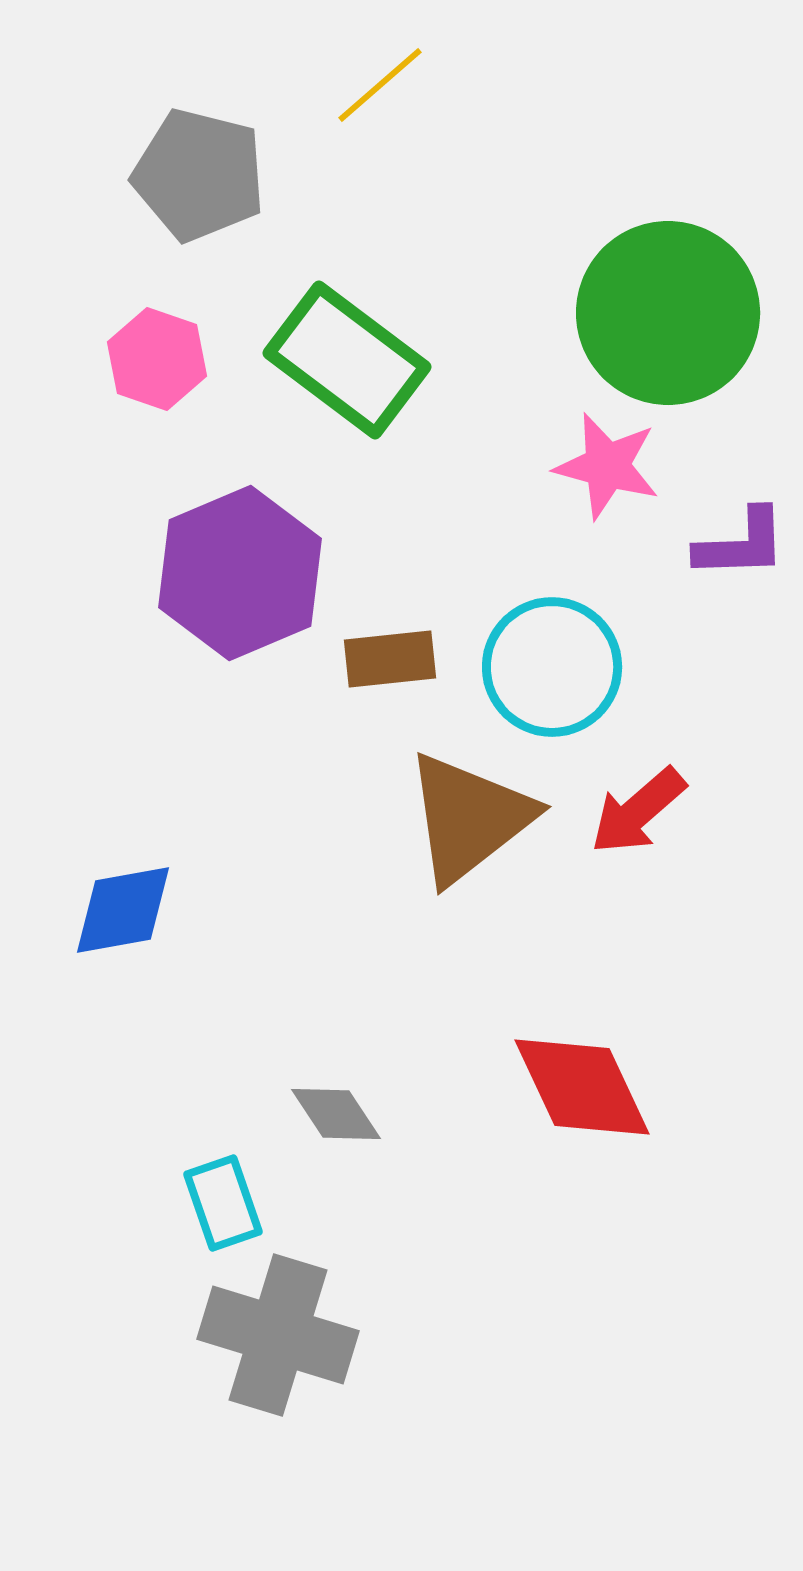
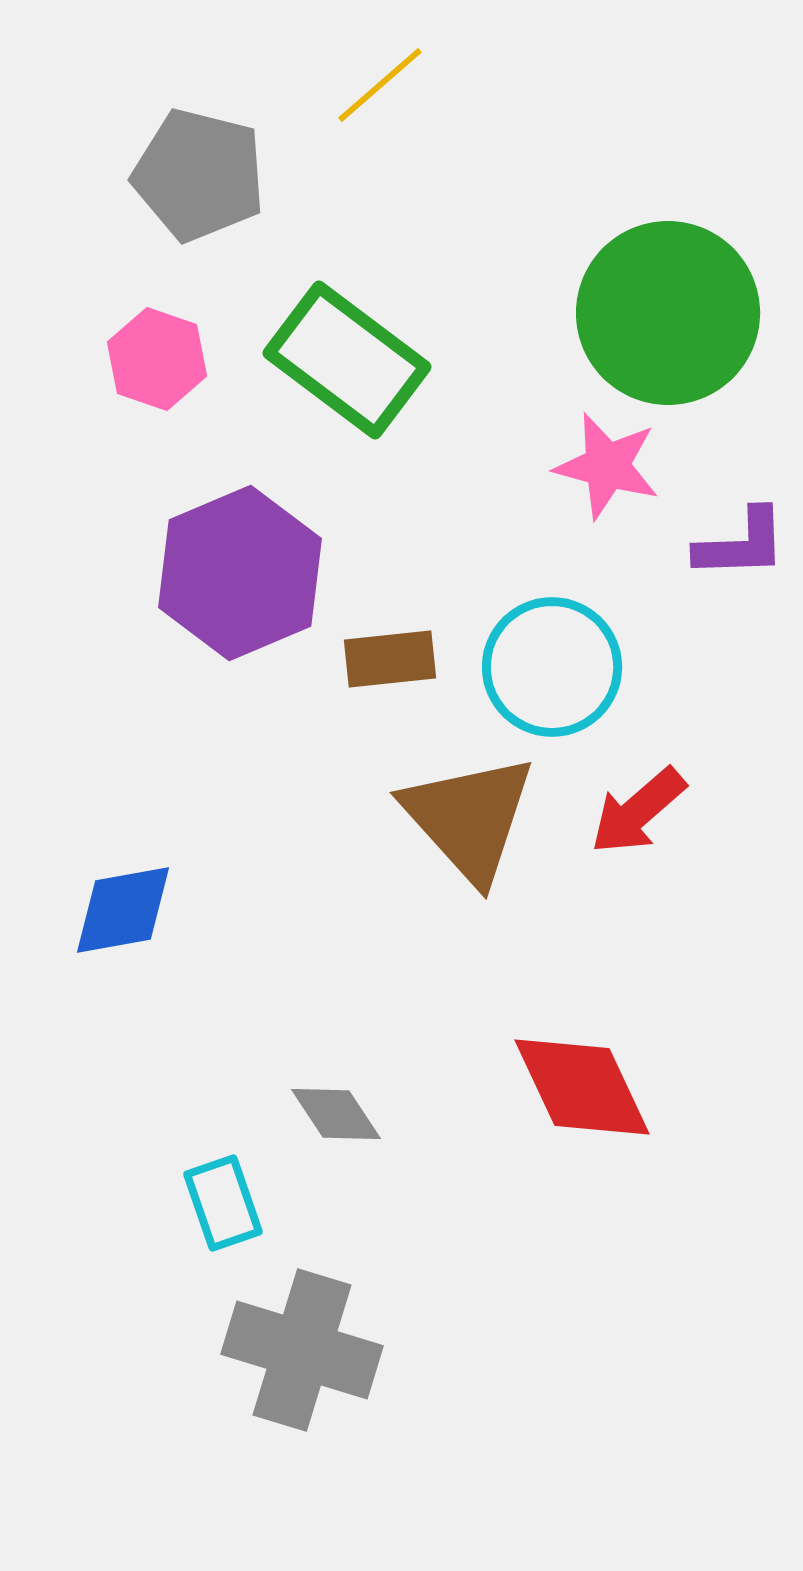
brown triangle: rotated 34 degrees counterclockwise
gray cross: moved 24 px right, 15 px down
